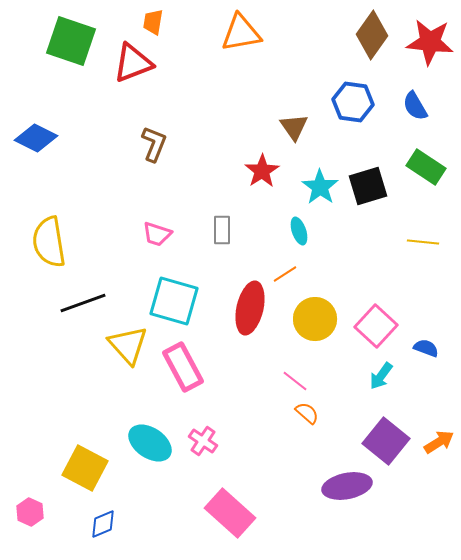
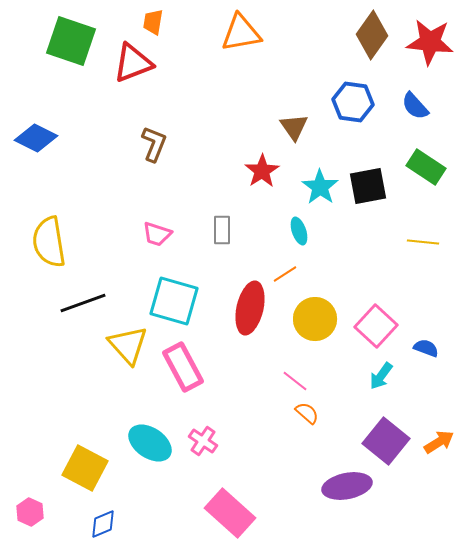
blue semicircle at (415, 106): rotated 12 degrees counterclockwise
black square at (368, 186): rotated 6 degrees clockwise
